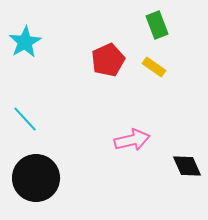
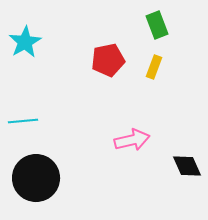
red pentagon: rotated 12 degrees clockwise
yellow rectangle: rotated 75 degrees clockwise
cyan line: moved 2 px left, 2 px down; rotated 52 degrees counterclockwise
